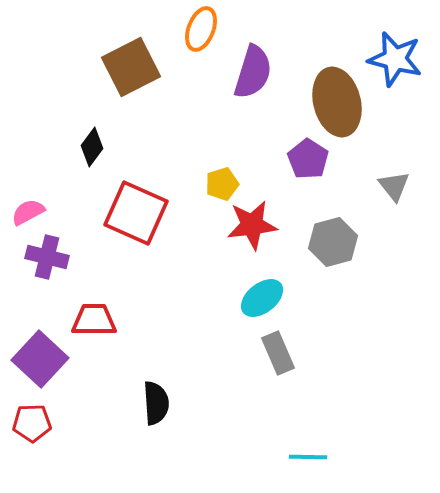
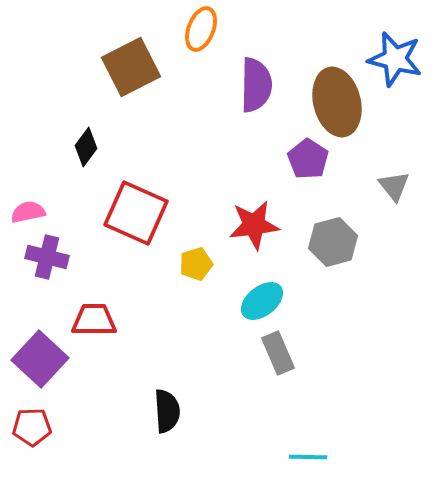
purple semicircle: moved 3 px right, 13 px down; rotated 16 degrees counterclockwise
black diamond: moved 6 px left
yellow pentagon: moved 26 px left, 80 px down
pink semicircle: rotated 16 degrees clockwise
red star: moved 2 px right
cyan ellipse: moved 3 px down
black semicircle: moved 11 px right, 8 px down
red pentagon: moved 4 px down
